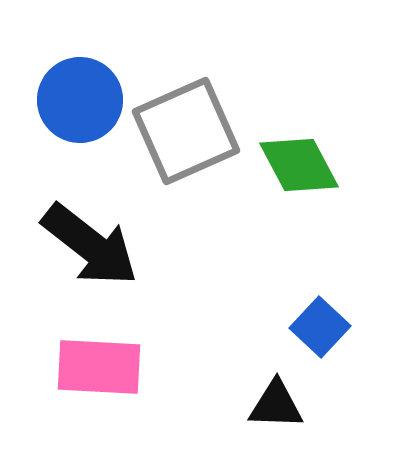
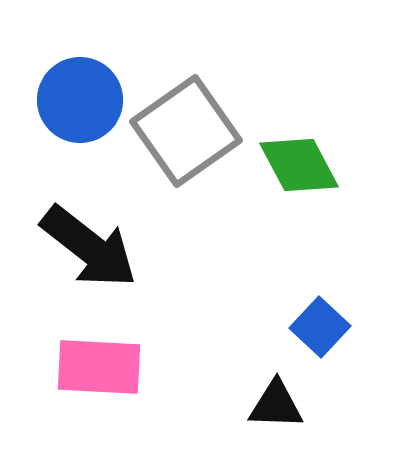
gray square: rotated 11 degrees counterclockwise
black arrow: moved 1 px left, 2 px down
